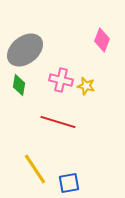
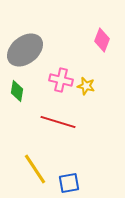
green diamond: moved 2 px left, 6 px down
